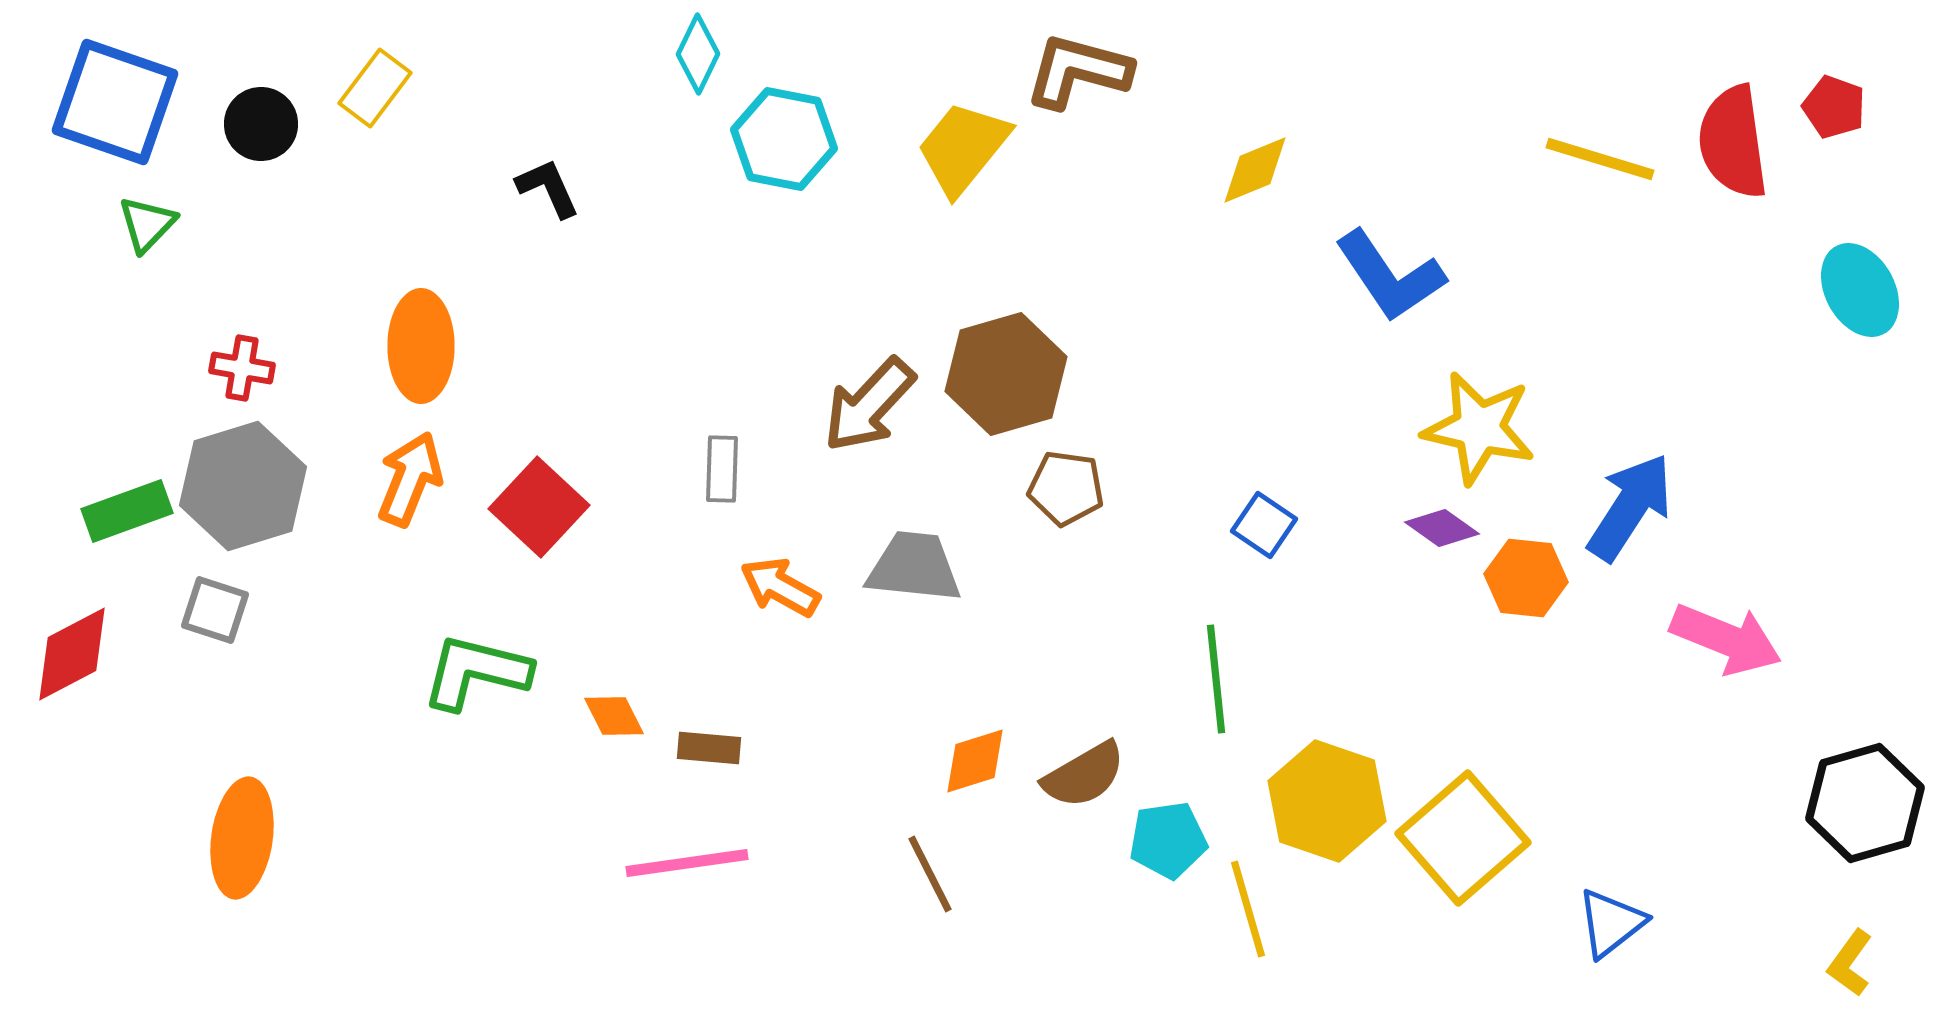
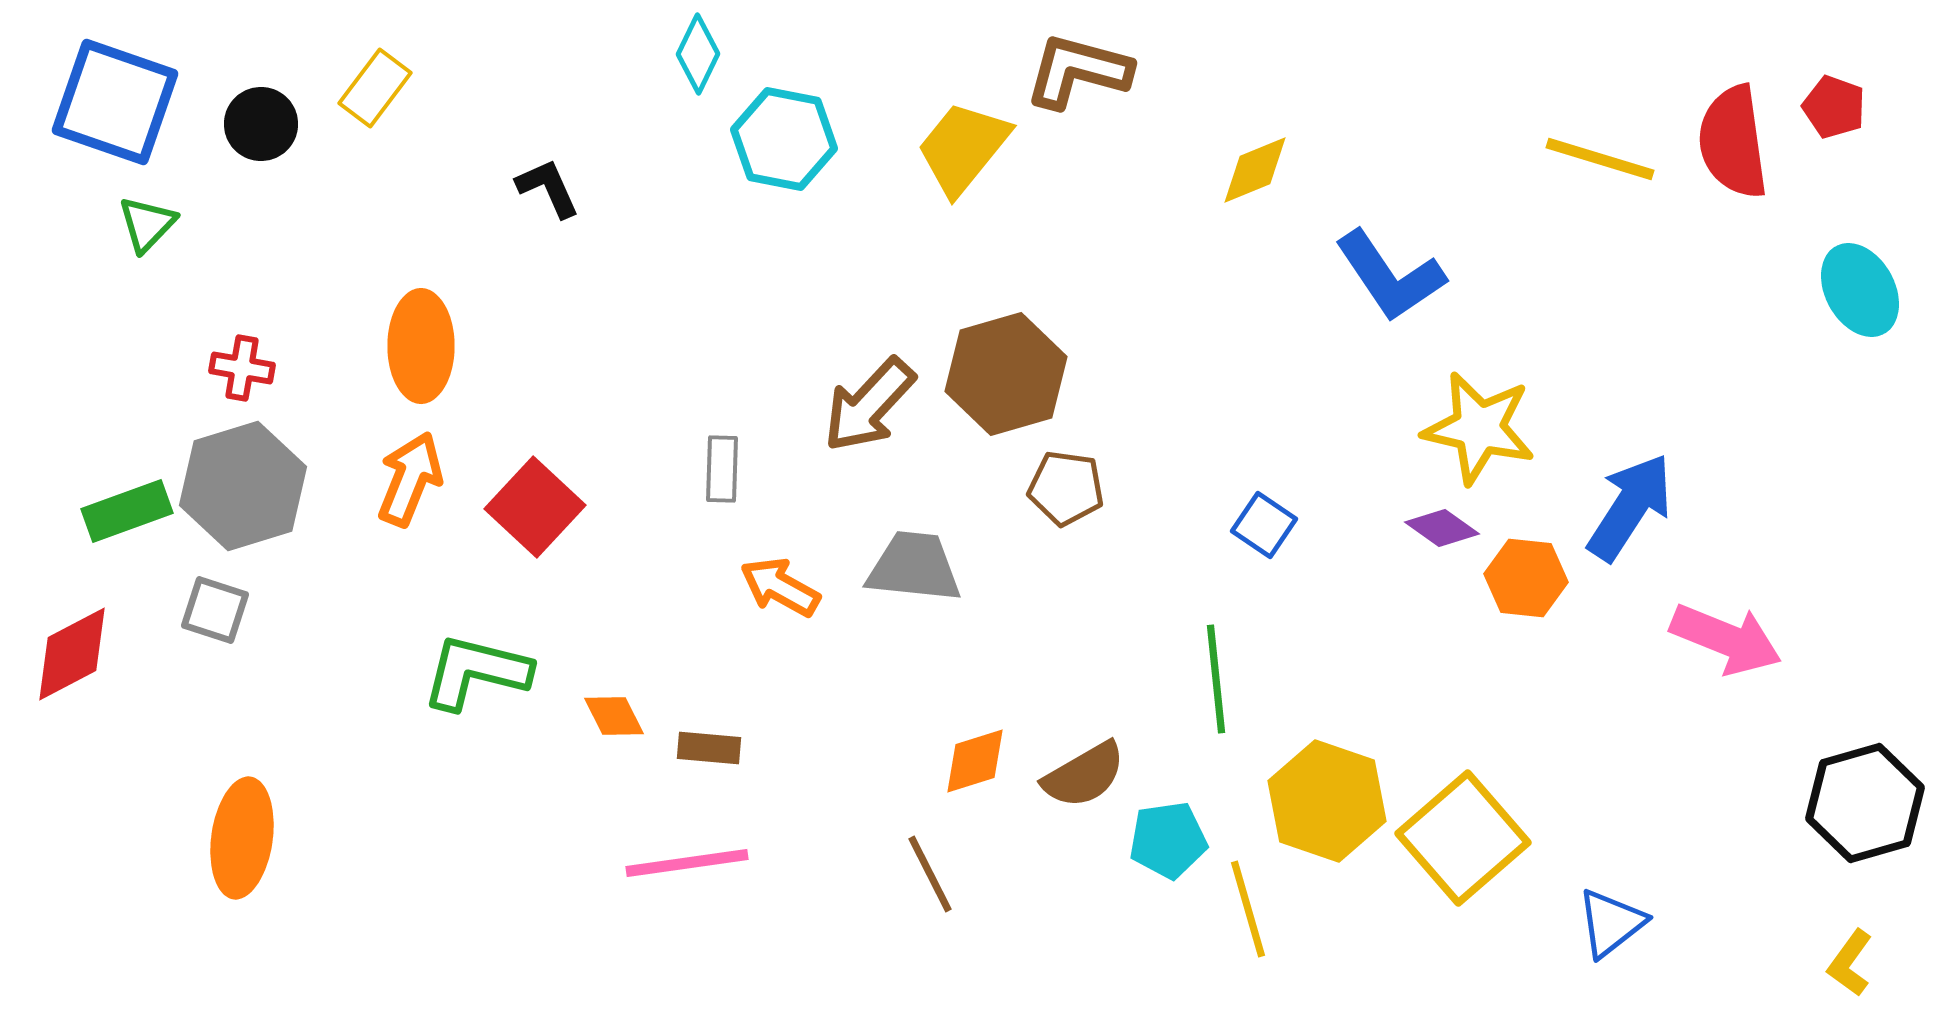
red square at (539, 507): moved 4 px left
